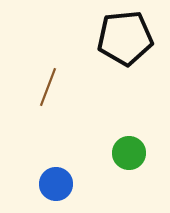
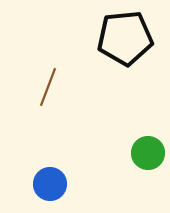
green circle: moved 19 px right
blue circle: moved 6 px left
